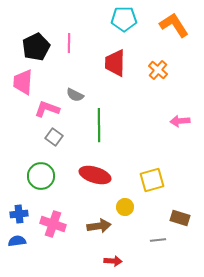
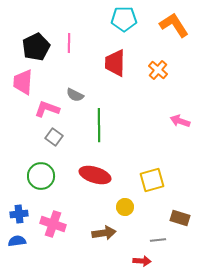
pink arrow: rotated 24 degrees clockwise
brown arrow: moved 5 px right, 7 px down
red arrow: moved 29 px right
